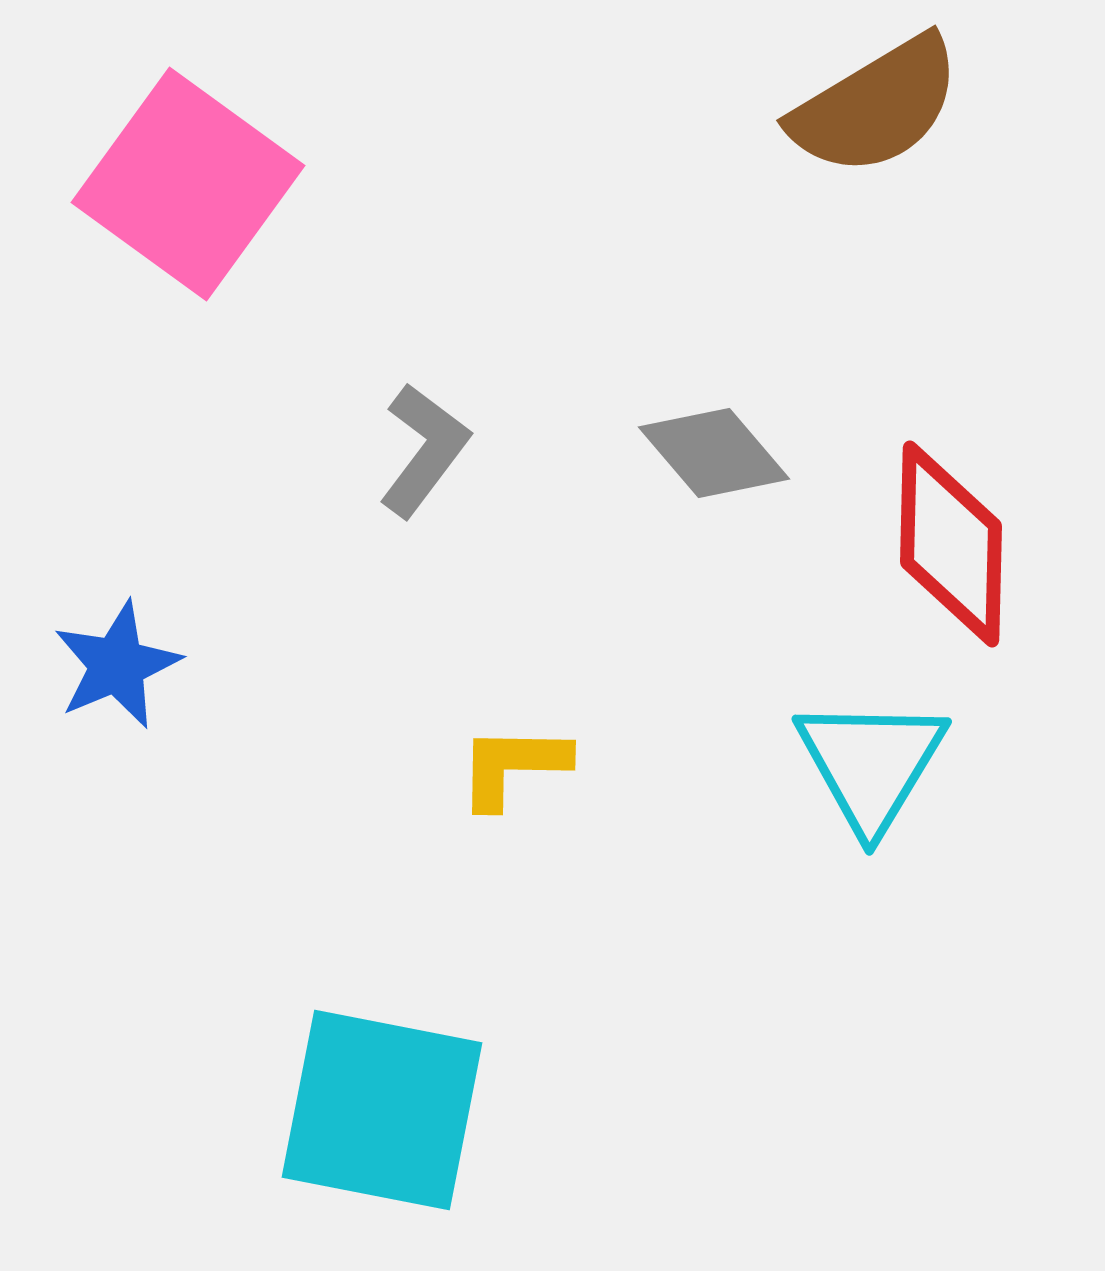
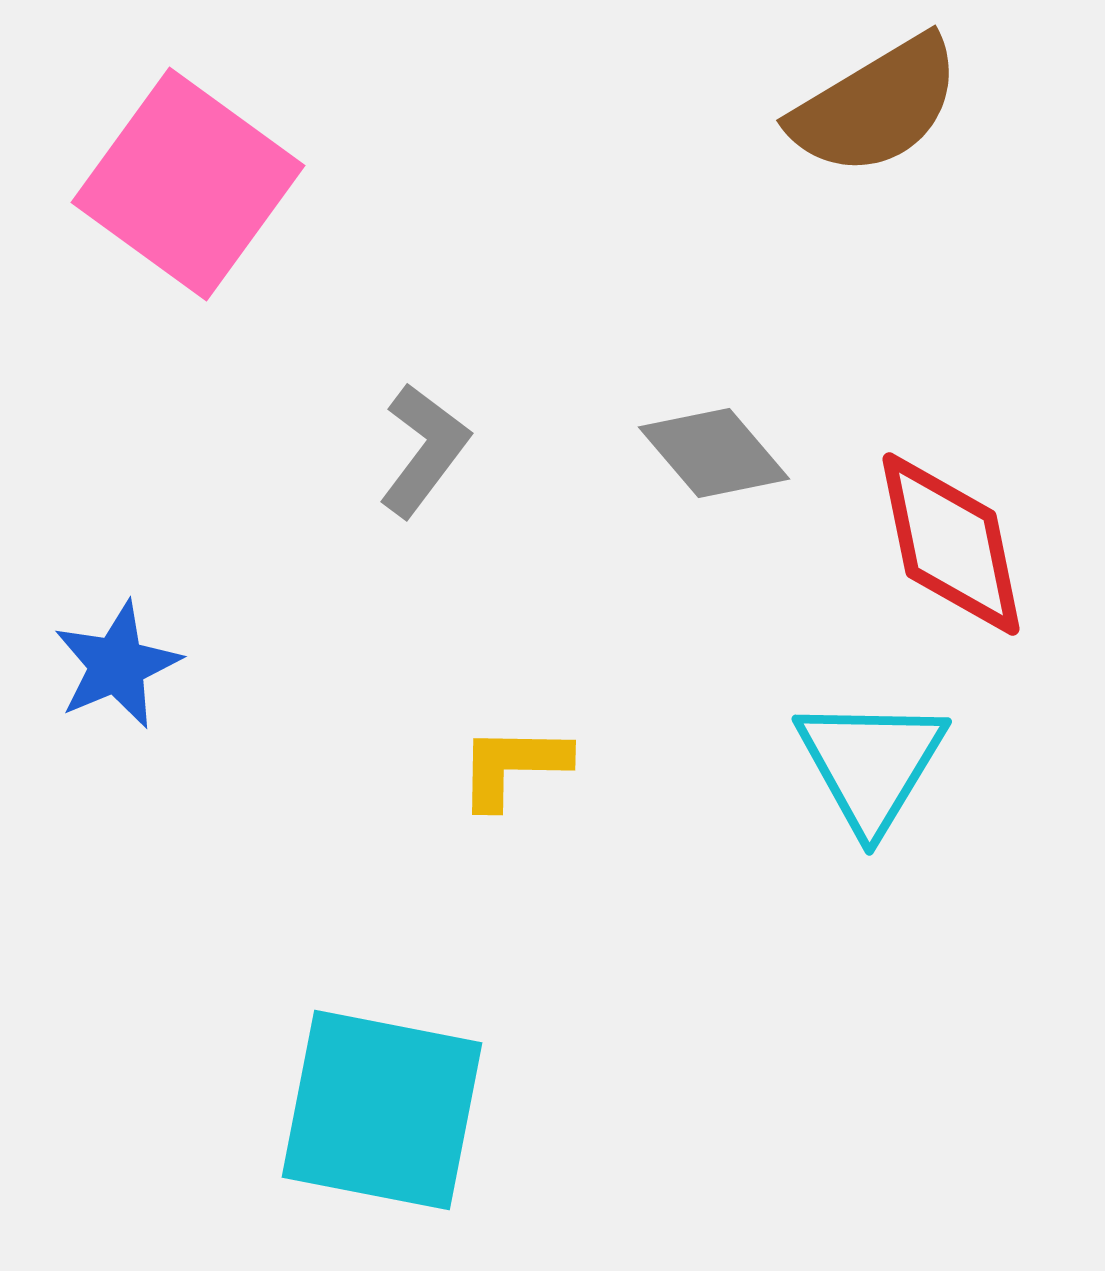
red diamond: rotated 13 degrees counterclockwise
